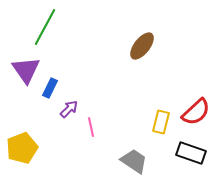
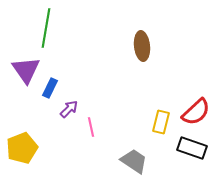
green line: moved 1 px right, 1 px down; rotated 18 degrees counterclockwise
brown ellipse: rotated 44 degrees counterclockwise
black rectangle: moved 1 px right, 5 px up
